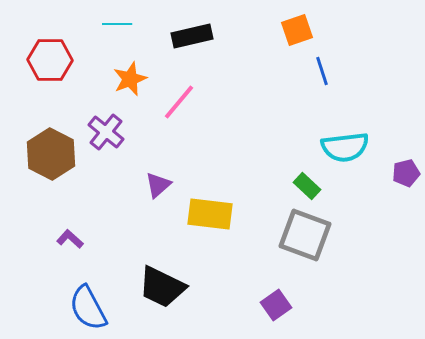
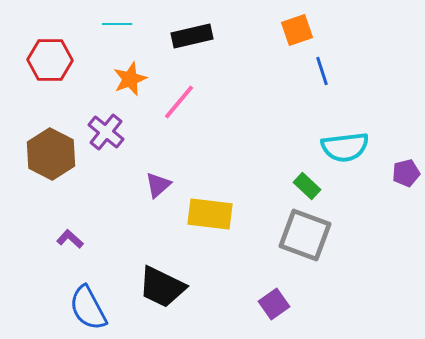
purple square: moved 2 px left, 1 px up
